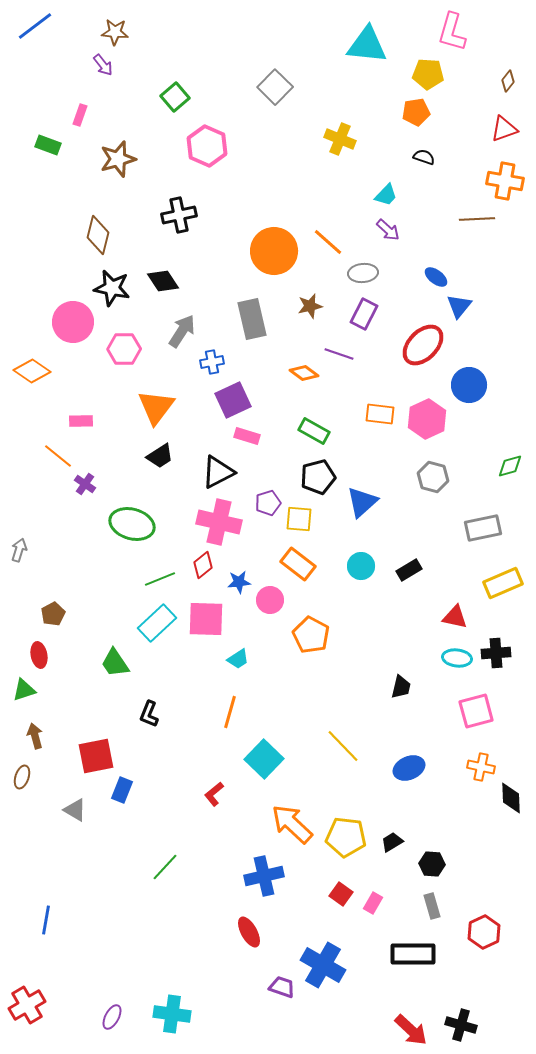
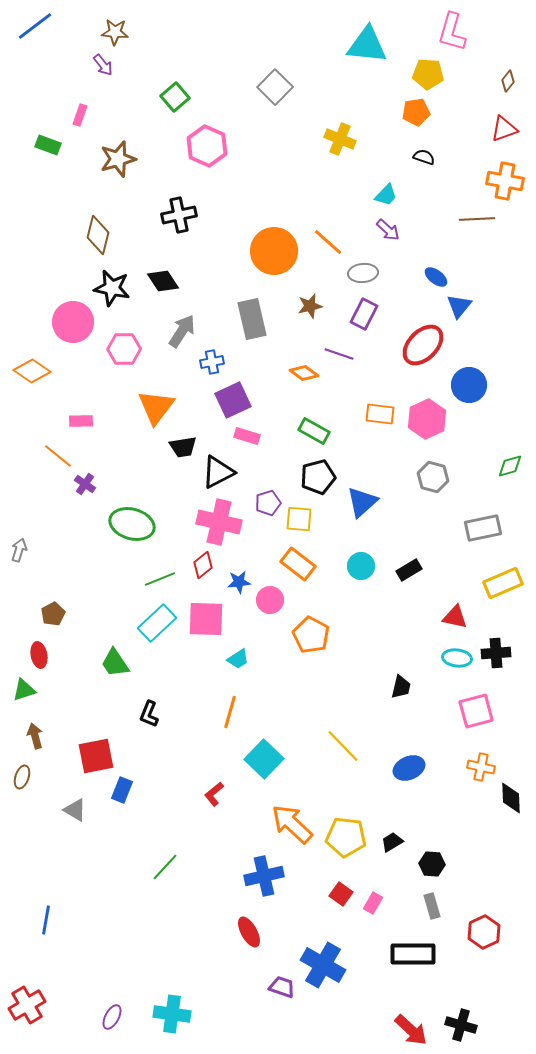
black trapezoid at (160, 456): moved 23 px right, 9 px up; rotated 24 degrees clockwise
